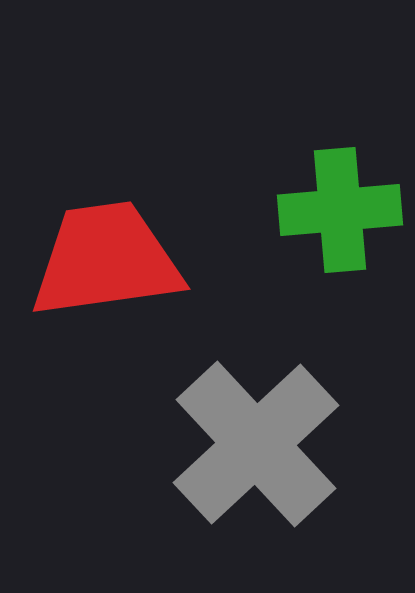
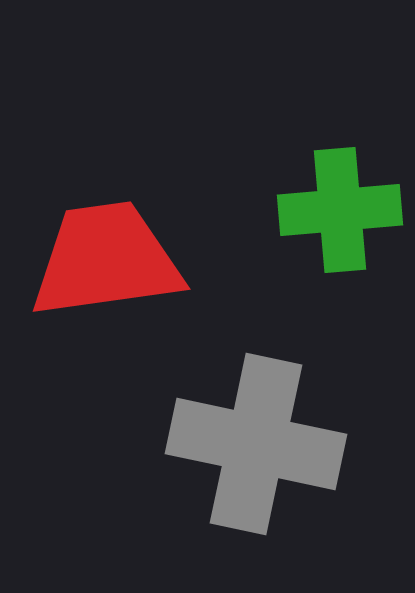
gray cross: rotated 35 degrees counterclockwise
